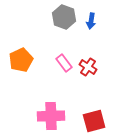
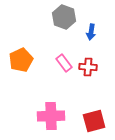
blue arrow: moved 11 px down
red cross: rotated 30 degrees counterclockwise
